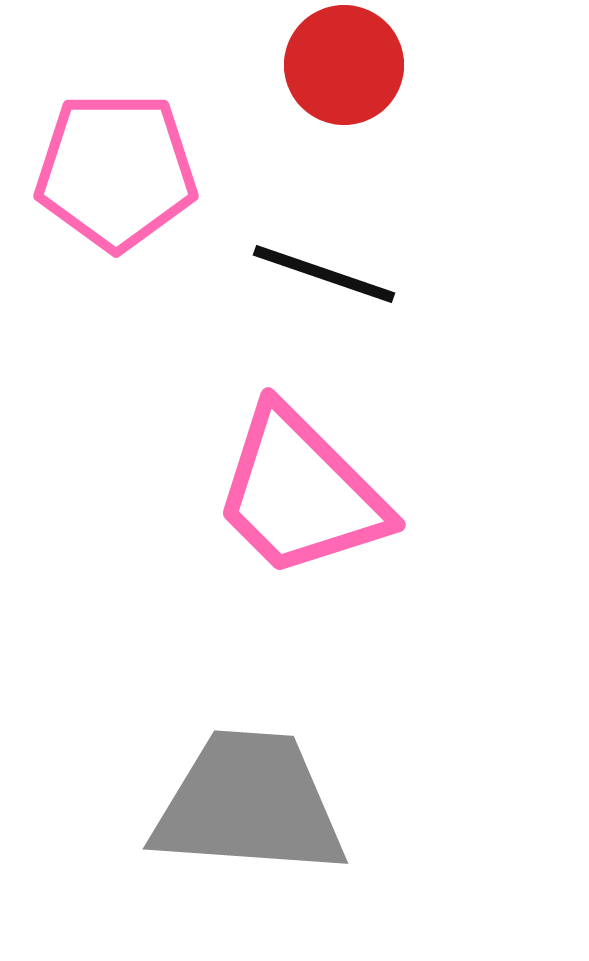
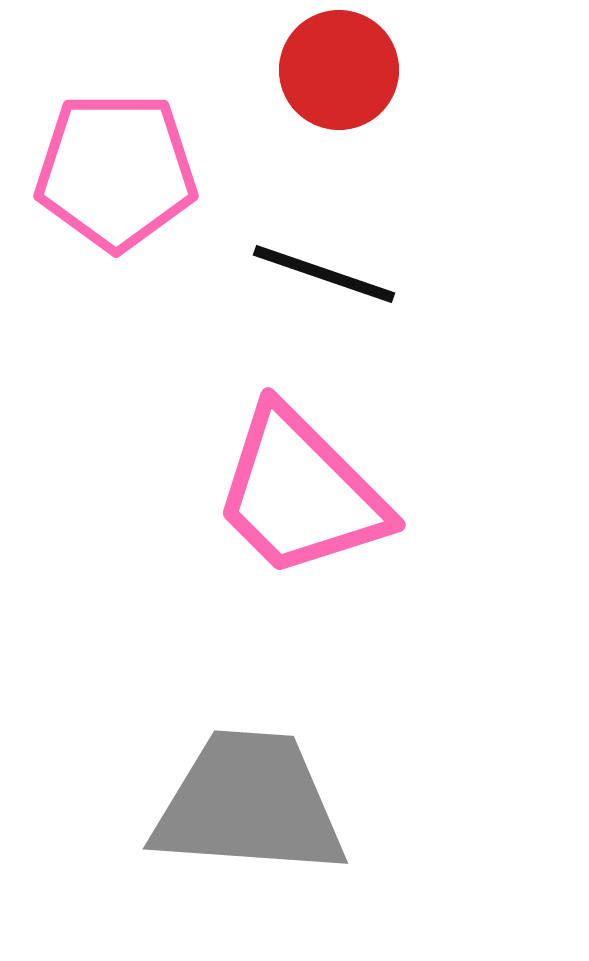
red circle: moved 5 px left, 5 px down
